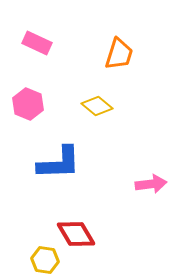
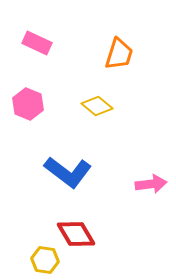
blue L-shape: moved 9 px right, 9 px down; rotated 39 degrees clockwise
